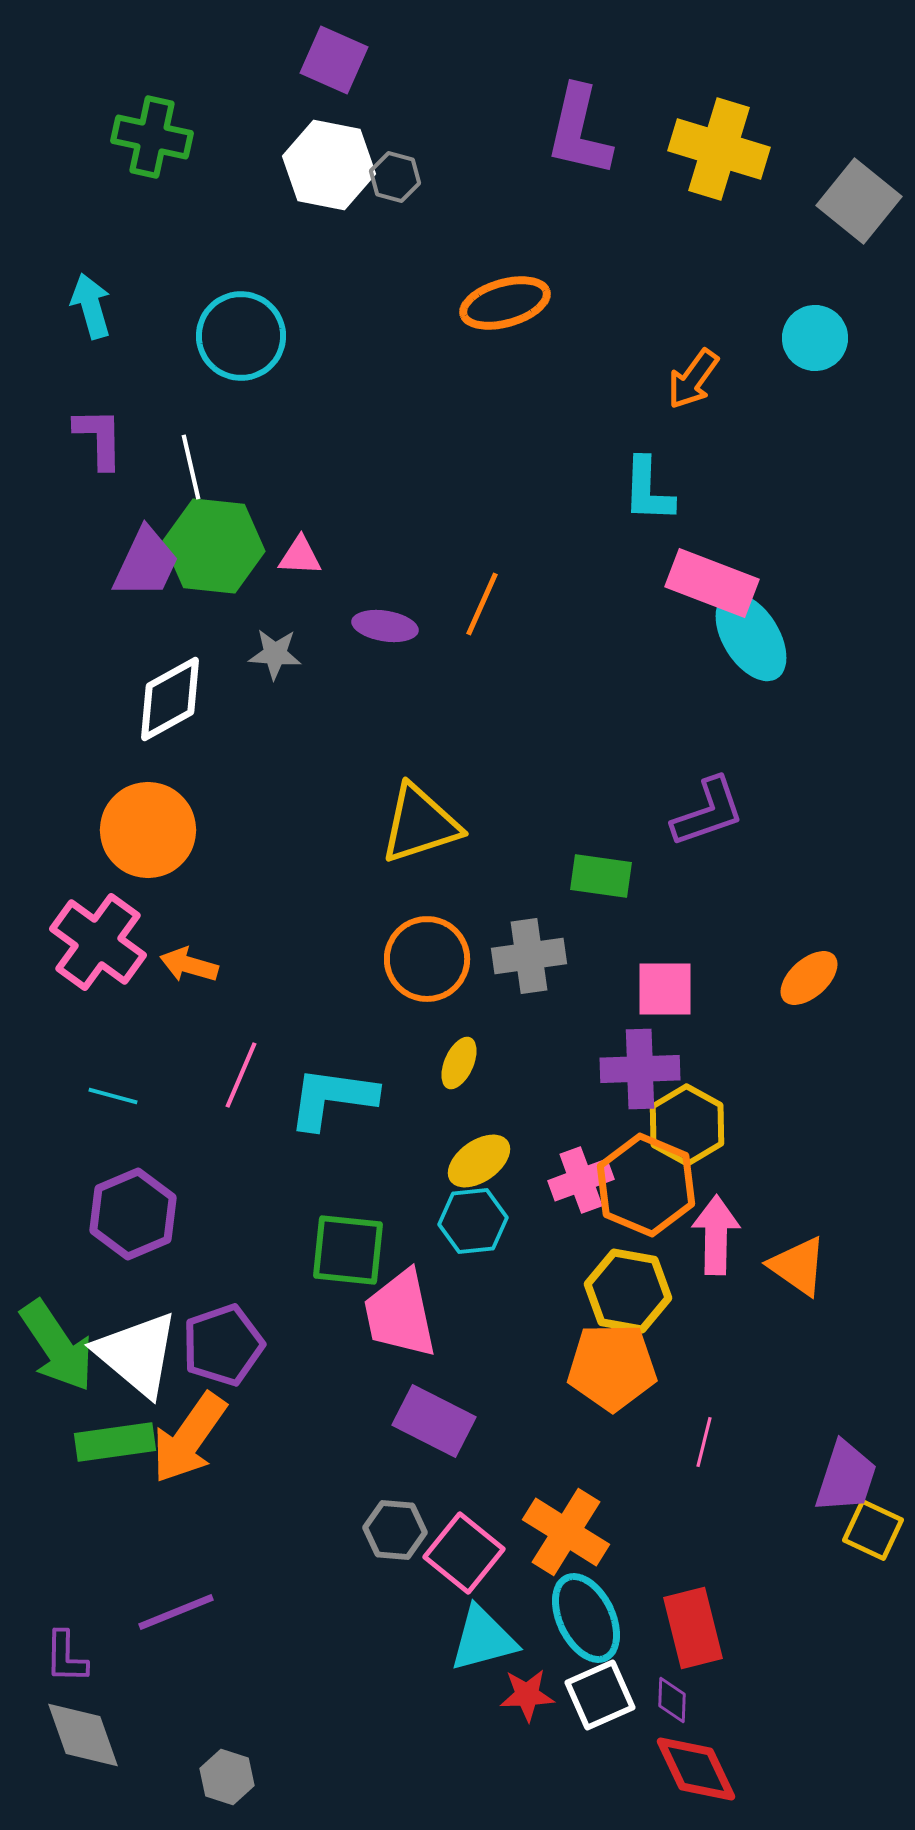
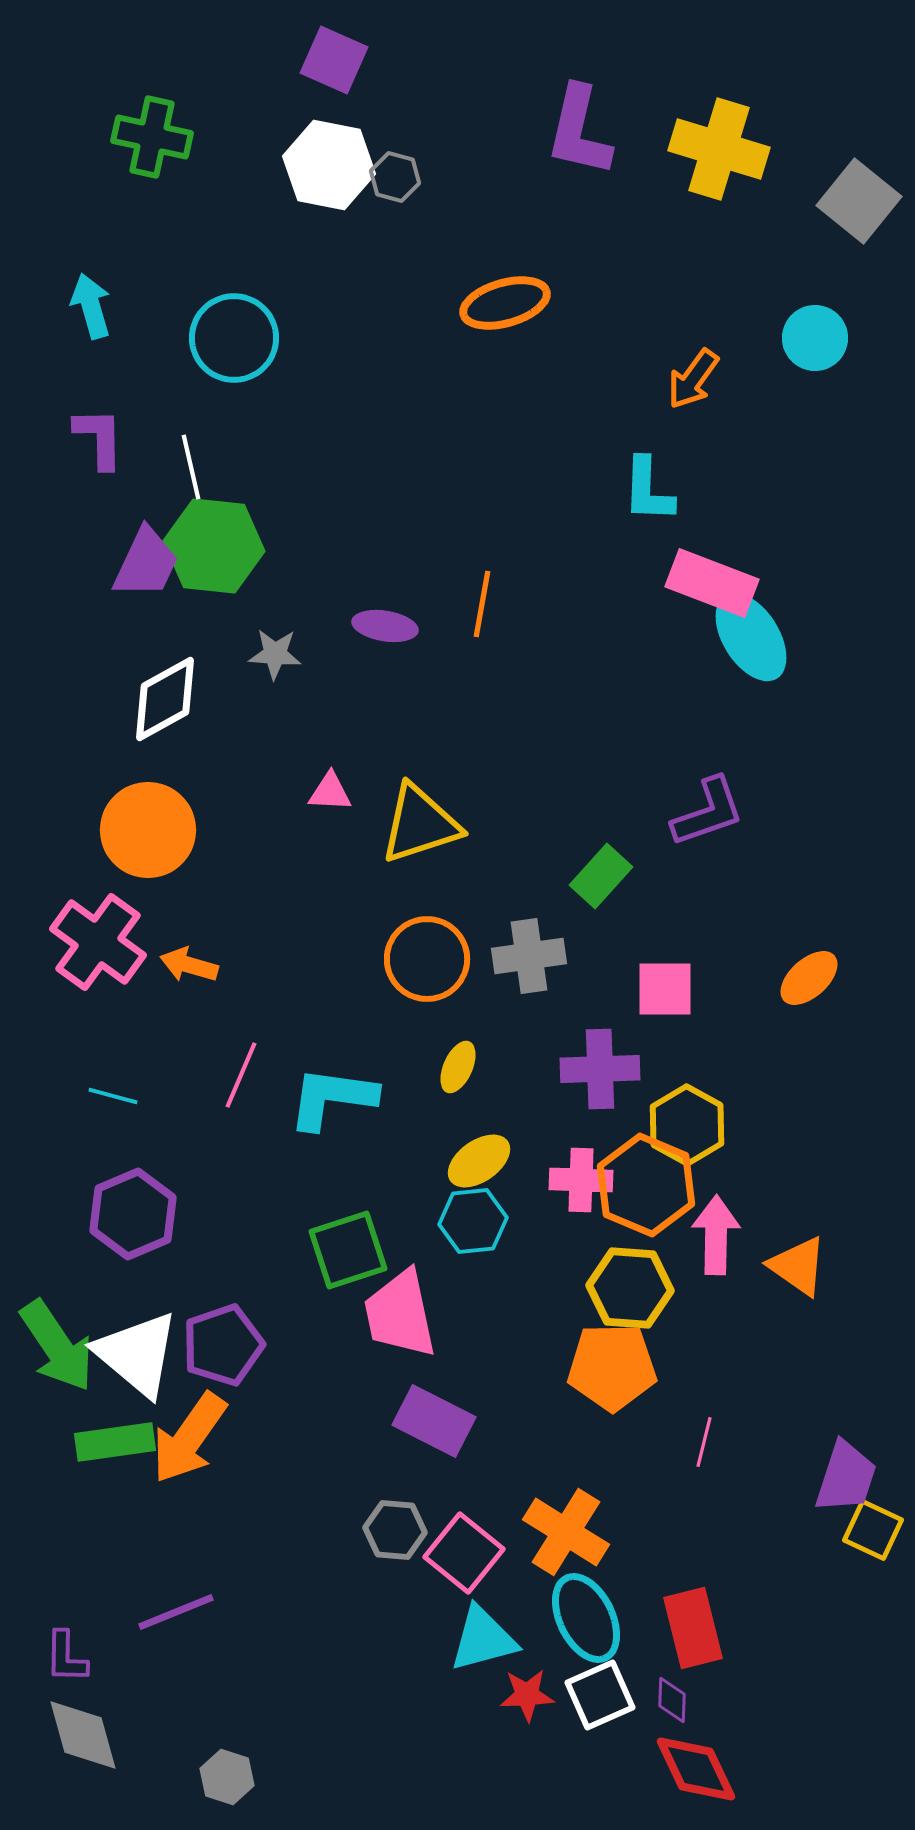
cyan circle at (241, 336): moved 7 px left, 2 px down
pink triangle at (300, 556): moved 30 px right, 236 px down
orange line at (482, 604): rotated 14 degrees counterclockwise
white diamond at (170, 699): moved 5 px left
green rectangle at (601, 876): rotated 56 degrees counterclockwise
yellow ellipse at (459, 1063): moved 1 px left, 4 px down
purple cross at (640, 1069): moved 40 px left
pink cross at (581, 1180): rotated 22 degrees clockwise
green square at (348, 1250): rotated 24 degrees counterclockwise
yellow hexagon at (628, 1291): moved 2 px right, 3 px up; rotated 6 degrees counterclockwise
gray diamond at (83, 1735): rotated 4 degrees clockwise
